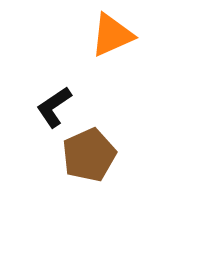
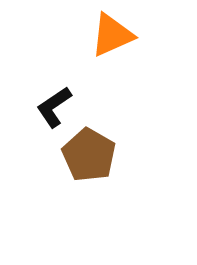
brown pentagon: rotated 18 degrees counterclockwise
